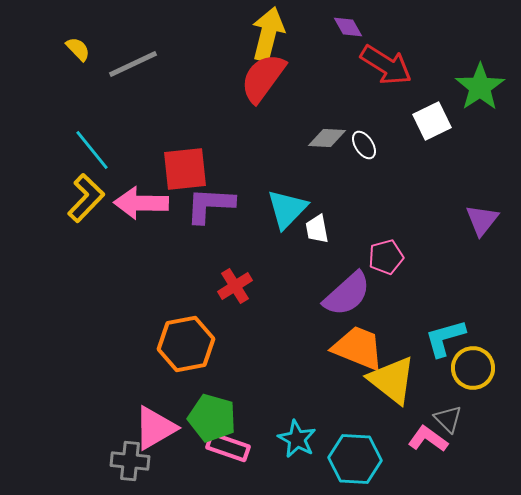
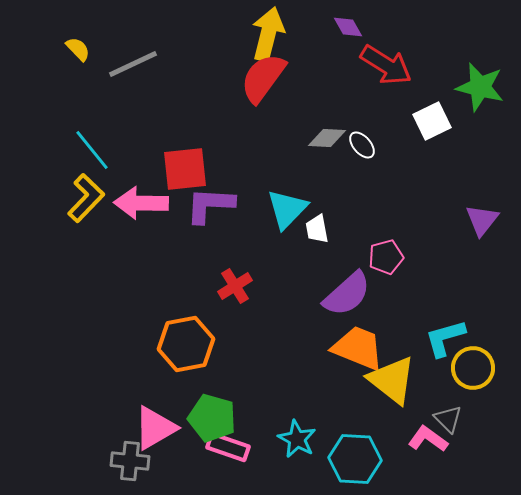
green star: rotated 24 degrees counterclockwise
white ellipse: moved 2 px left; rotated 8 degrees counterclockwise
